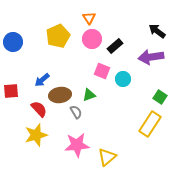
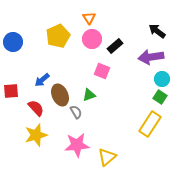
cyan circle: moved 39 px right
brown ellipse: rotated 75 degrees clockwise
red semicircle: moved 3 px left, 1 px up
